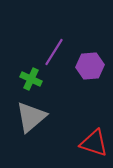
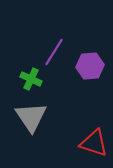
gray triangle: rotated 24 degrees counterclockwise
